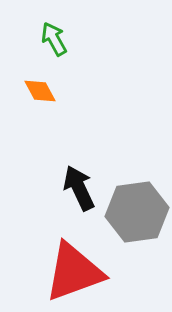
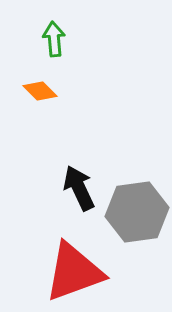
green arrow: rotated 24 degrees clockwise
orange diamond: rotated 16 degrees counterclockwise
